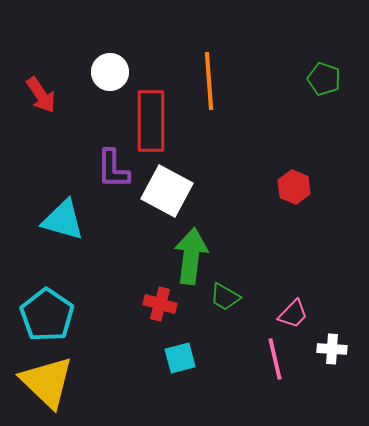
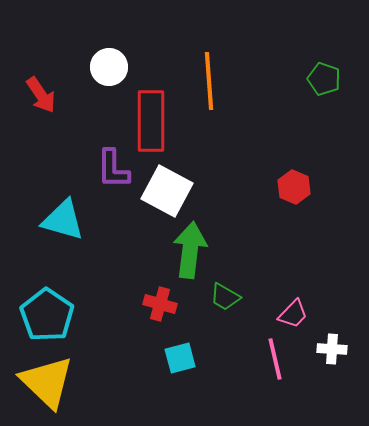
white circle: moved 1 px left, 5 px up
green arrow: moved 1 px left, 6 px up
